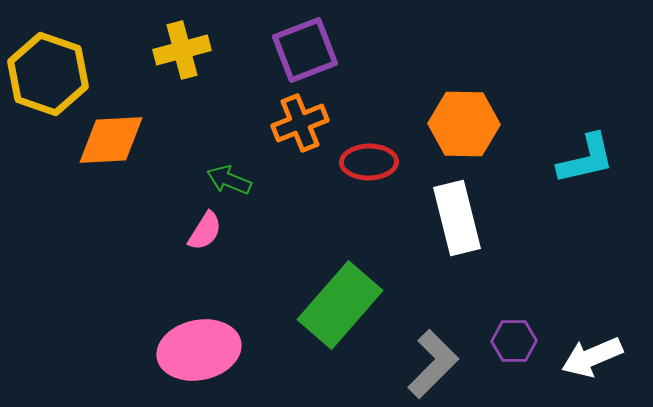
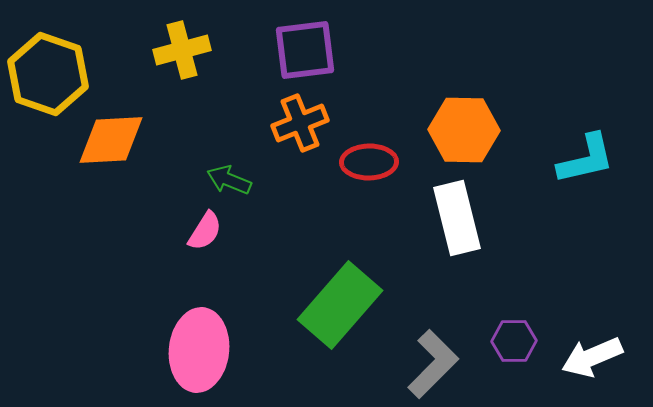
purple square: rotated 14 degrees clockwise
orange hexagon: moved 6 px down
pink ellipse: rotated 72 degrees counterclockwise
